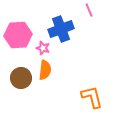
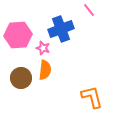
pink line: rotated 16 degrees counterclockwise
